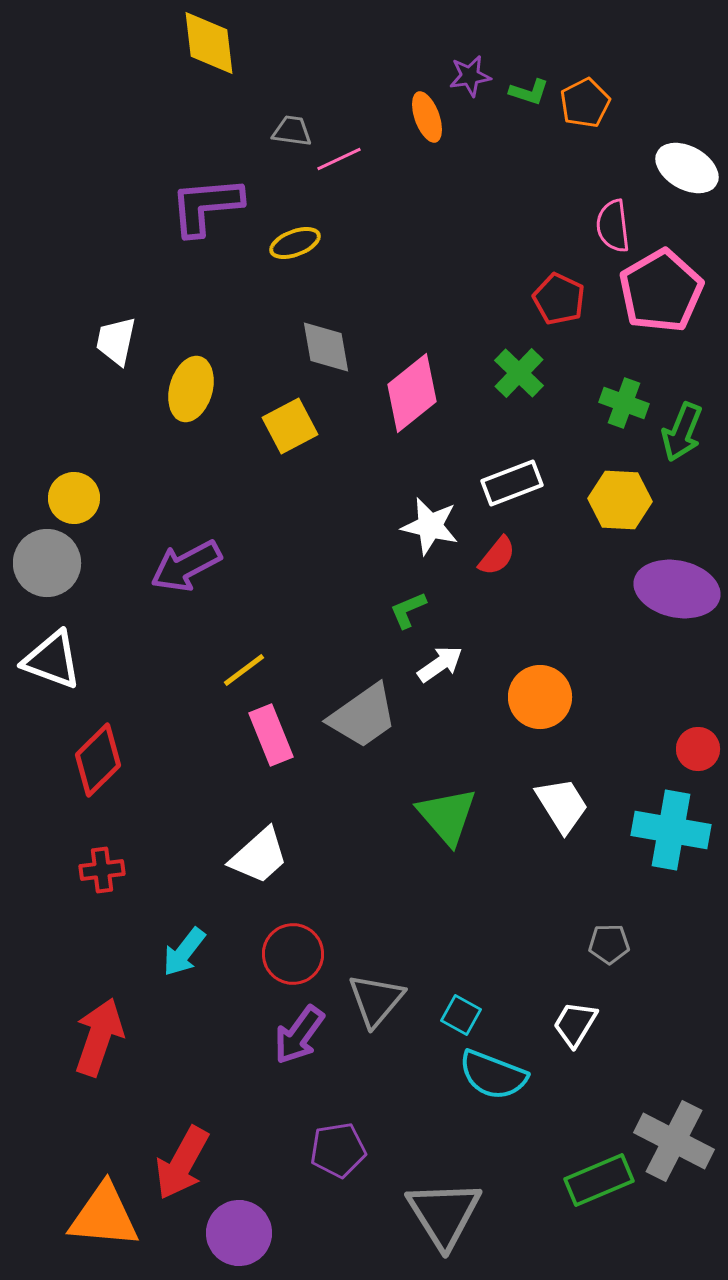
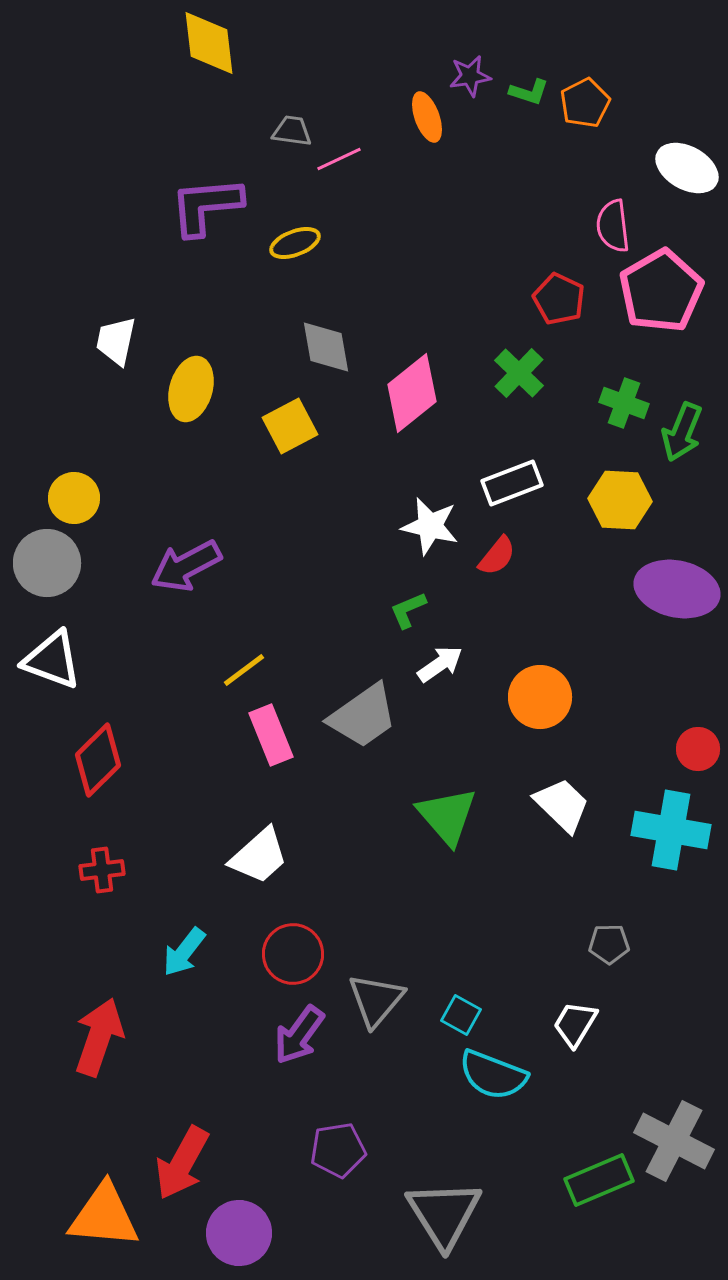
white trapezoid at (562, 805): rotated 14 degrees counterclockwise
